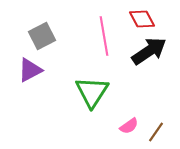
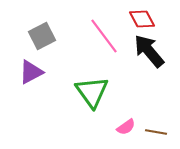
pink line: rotated 27 degrees counterclockwise
black arrow: rotated 96 degrees counterclockwise
purple triangle: moved 1 px right, 2 px down
green triangle: rotated 9 degrees counterclockwise
pink semicircle: moved 3 px left, 1 px down
brown line: rotated 65 degrees clockwise
